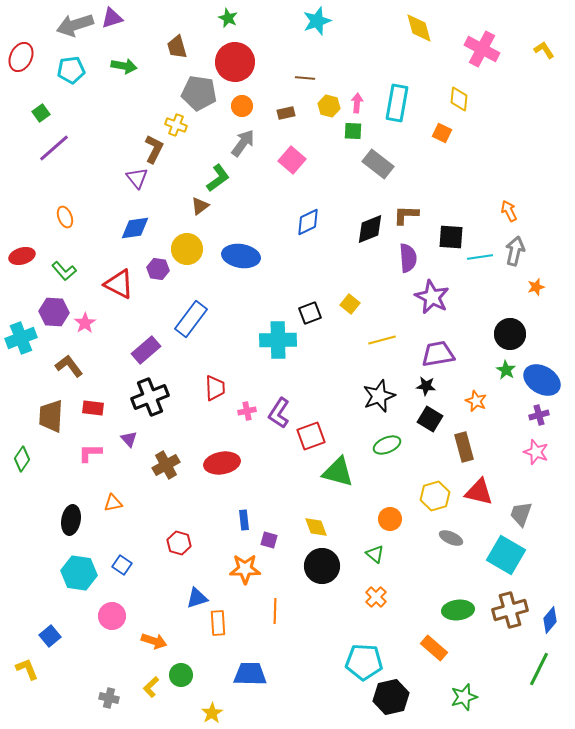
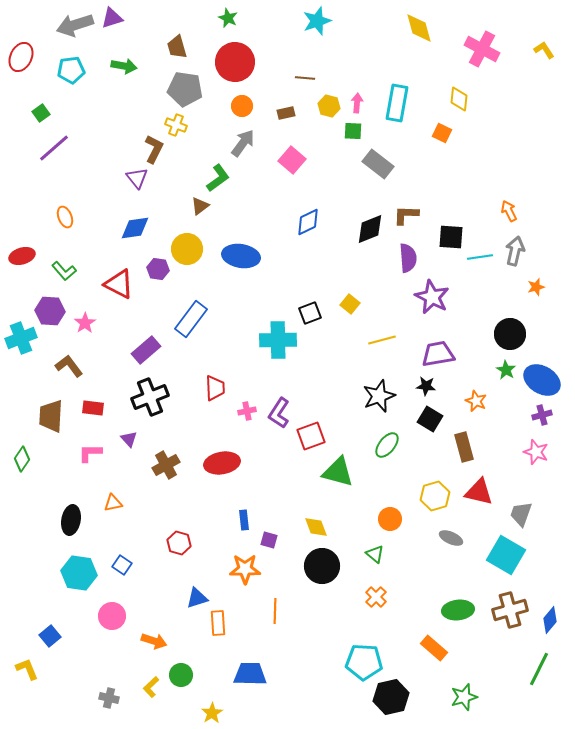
gray pentagon at (199, 93): moved 14 px left, 4 px up
purple hexagon at (54, 312): moved 4 px left, 1 px up
purple cross at (539, 415): moved 3 px right
green ellipse at (387, 445): rotated 28 degrees counterclockwise
